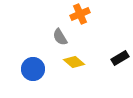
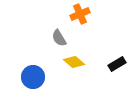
gray semicircle: moved 1 px left, 1 px down
black rectangle: moved 3 px left, 6 px down
blue circle: moved 8 px down
